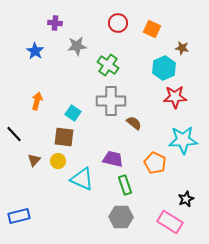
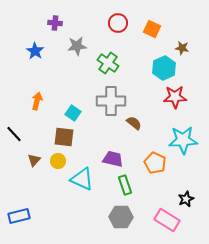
green cross: moved 2 px up
pink rectangle: moved 3 px left, 2 px up
